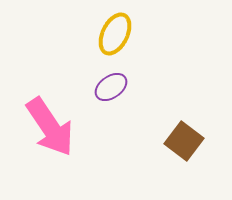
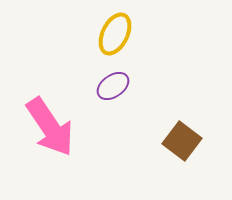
purple ellipse: moved 2 px right, 1 px up
brown square: moved 2 px left
